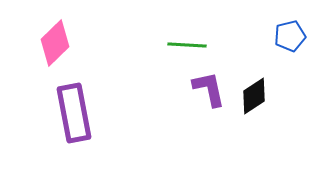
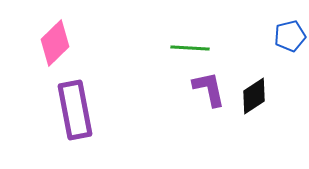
green line: moved 3 px right, 3 px down
purple rectangle: moved 1 px right, 3 px up
